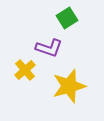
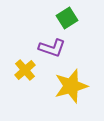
purple L-shape: moved 3 px right
yellow star: moved 2 px right
